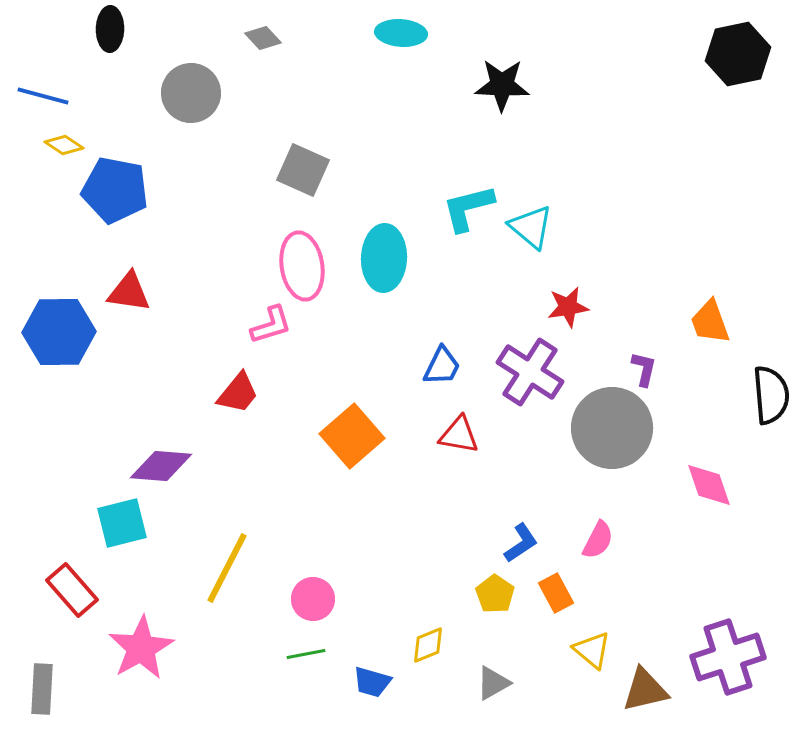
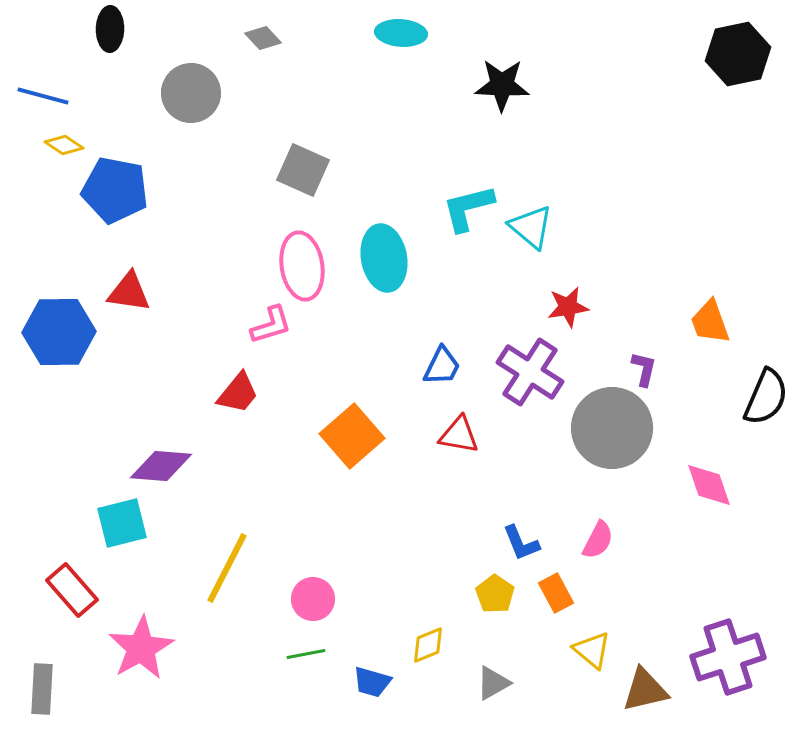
cyan ellipse at (384, 258): rotated 12 degrees counterclockwise
black semicircle at (771, 395): moved 5 px left, 2 px down; rotated 28 degrees clockwise
blue L-shape at (521, 543): rotated 102 degrees clockwise
